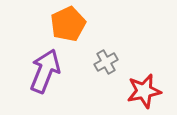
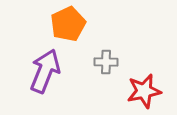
gray cross: rotated 30 degrees clockwise
